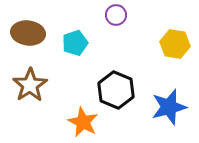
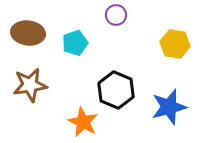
brown star: rotated 24 degrees clockwise
